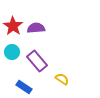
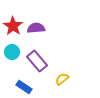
yellow semicircle: rotated 72 degrees counterclockwise
